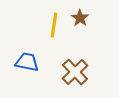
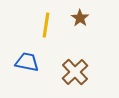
yellow line: moved 8 px left
